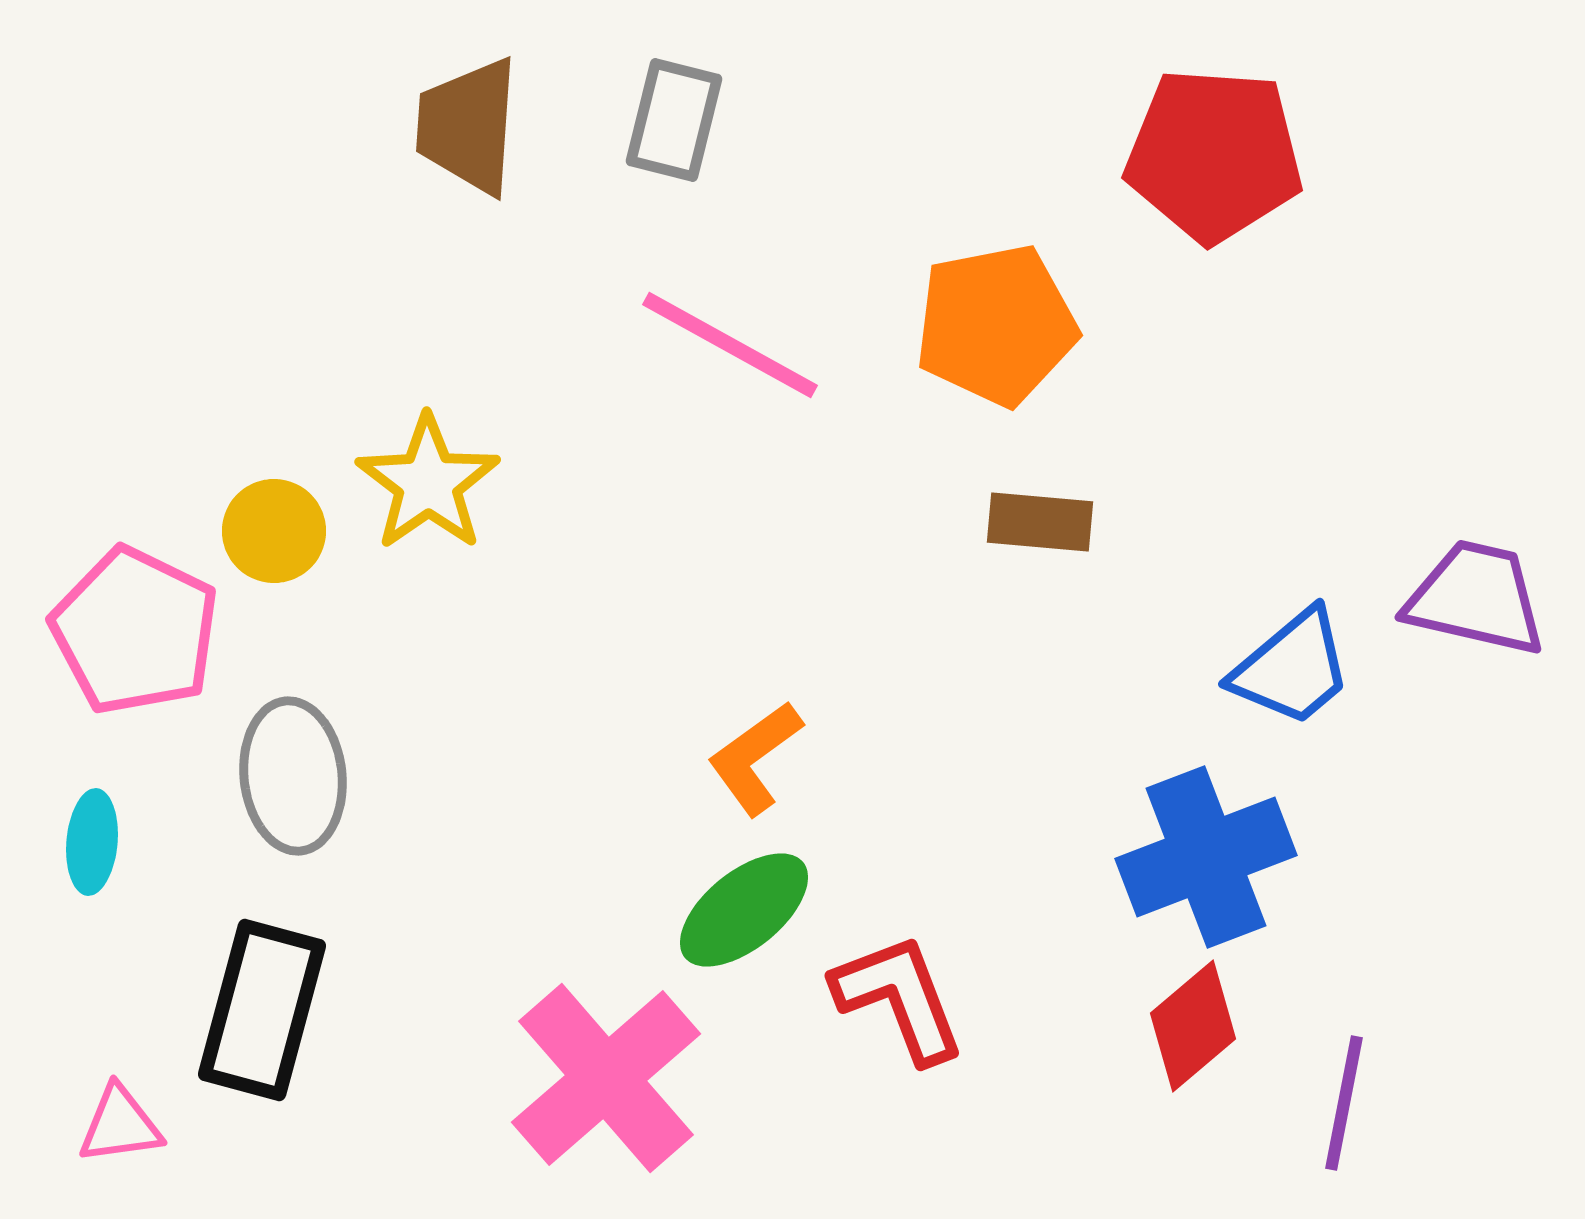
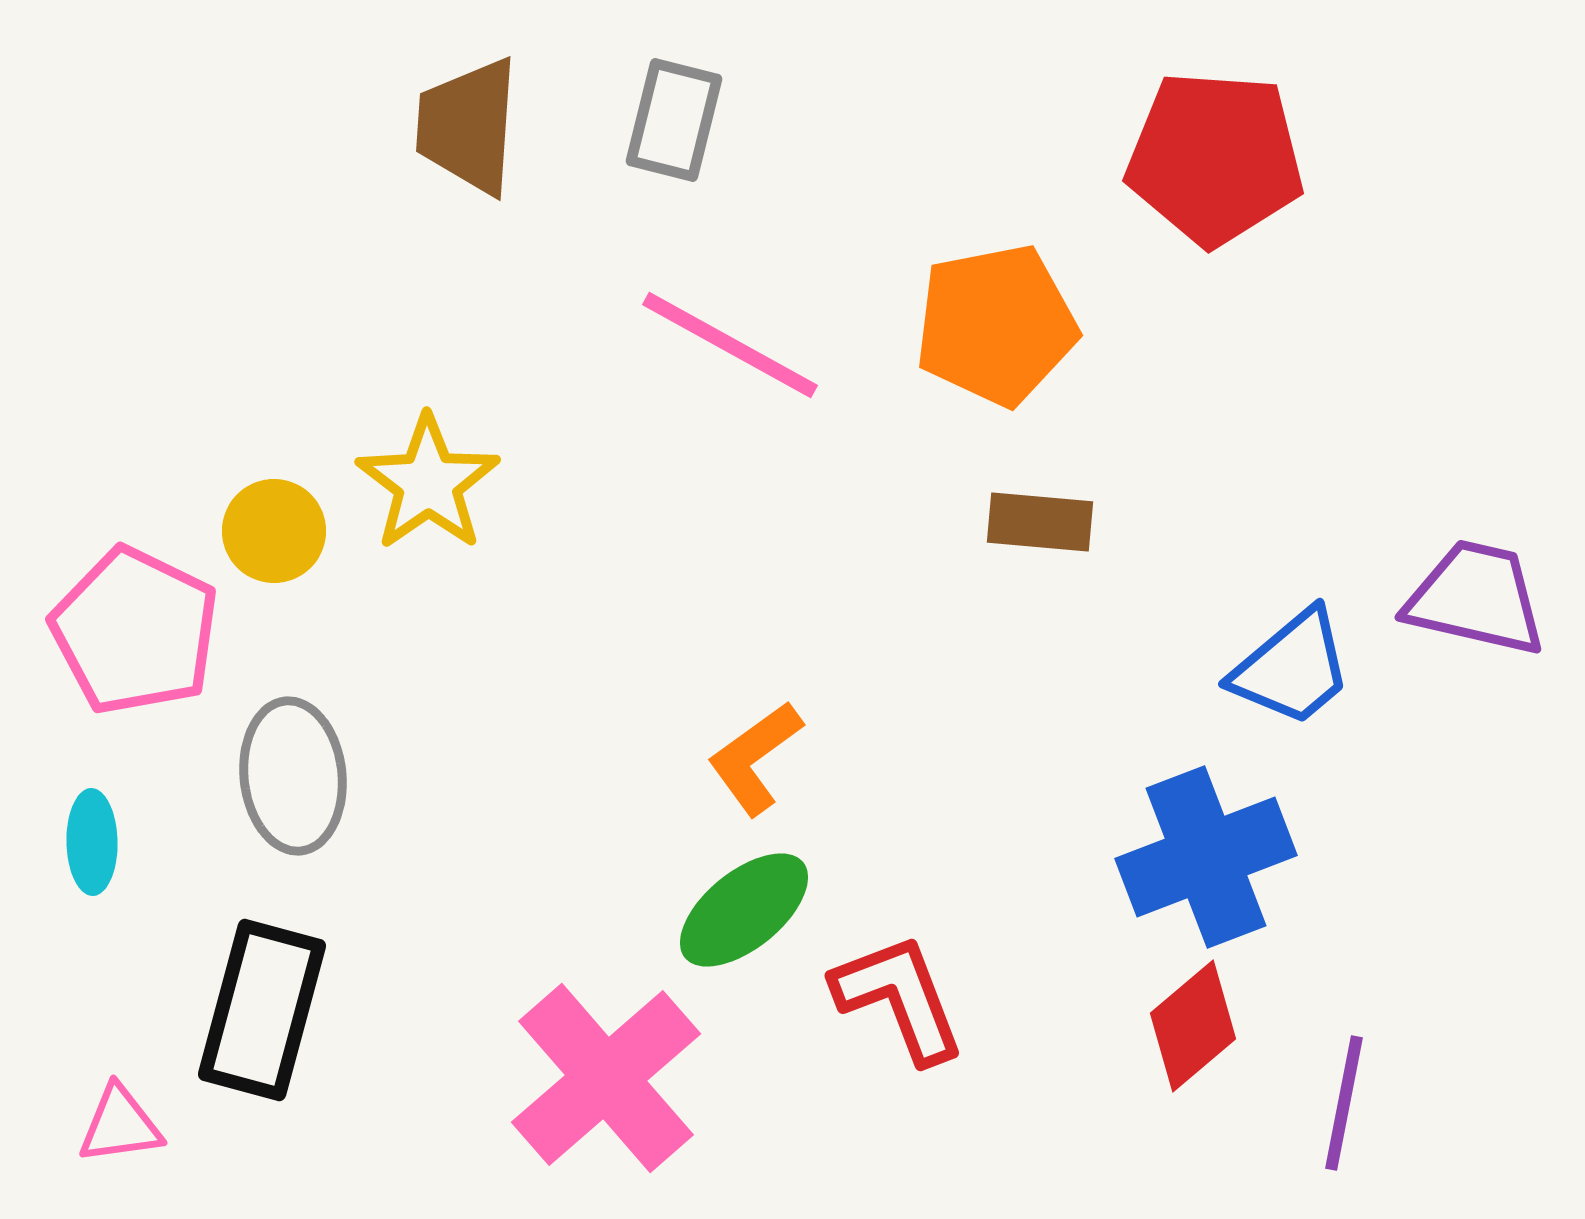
red pentagon: moved 1 px right, 3 px down
cyan ellipse: rotated 6 degrees counterclockwise
